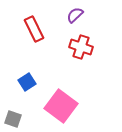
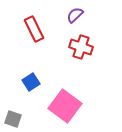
blue square: moved 4 px right
pink square: moved 4 px right
